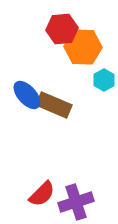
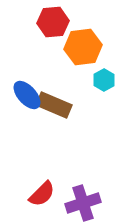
red hexagon: moved 9 px left, 7 px up
orange hexagon: rotated 9 degrees counterclockwise
purple cross: moved 7 px right, 1 px down
